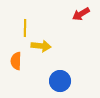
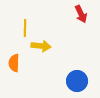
red arrow: rotated 84 degrees counterclockwise
orange semicircle: moved 2 px left, 2 px down
blue circle: moved 17 px right
